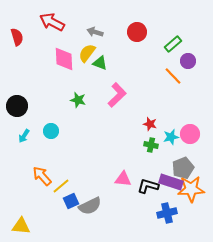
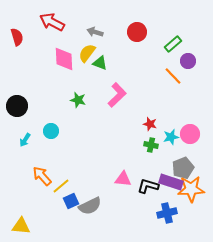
cyan arrow: moved 1 px right, 4 px down
